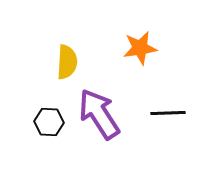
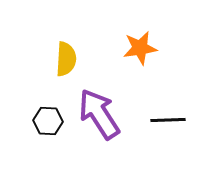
yellow semicircle: moved 1 px left, 3 px up
black line: moved 7 px down
black hexagon: moved 1 px left, 1 px up
